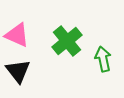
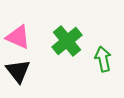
pink triangle: moved 1 px right, 2 px down
